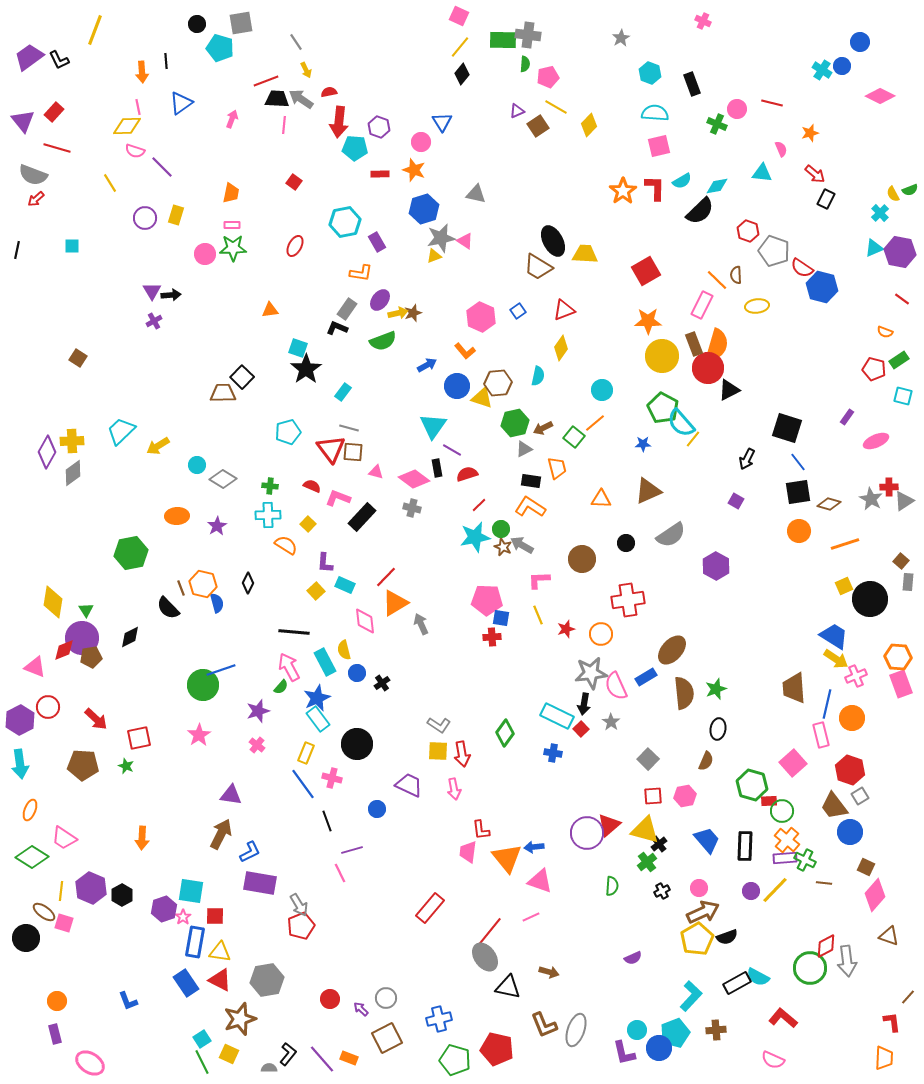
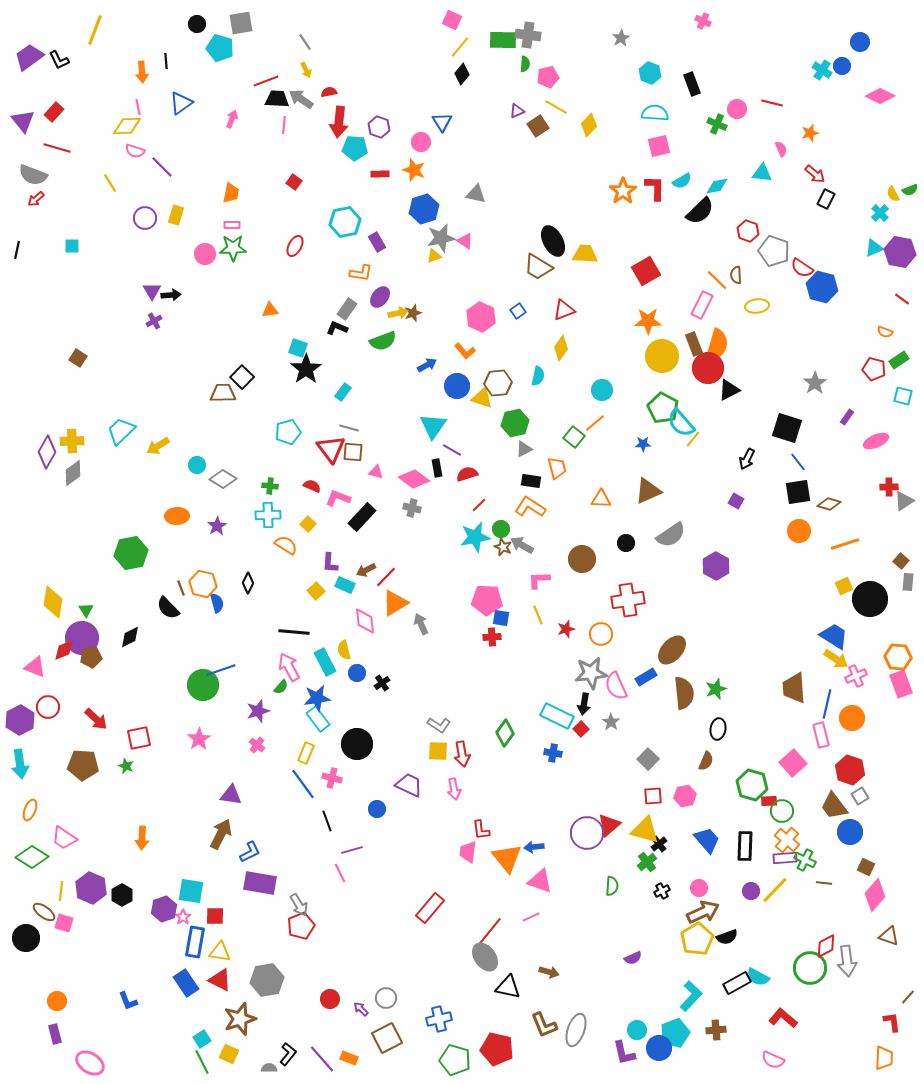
pink square at (459, 16): moved 7 px left, 4 px down
gray line at (296, 42): moved 9 px right
purple ellipse at (380, 300): moved 3 px up
brown arrow at (543, 428): moved 177 px left, 142 px down
gray star at (871, 499): moved 56 px left, 116 px up; rotated 10 degrees clockwise
purple L-shape at (325, 563): moved 5 px right
blue star at (317, 698): rotated 16 degrees clockwise
pink star at (199, 735): moved 4 px down
